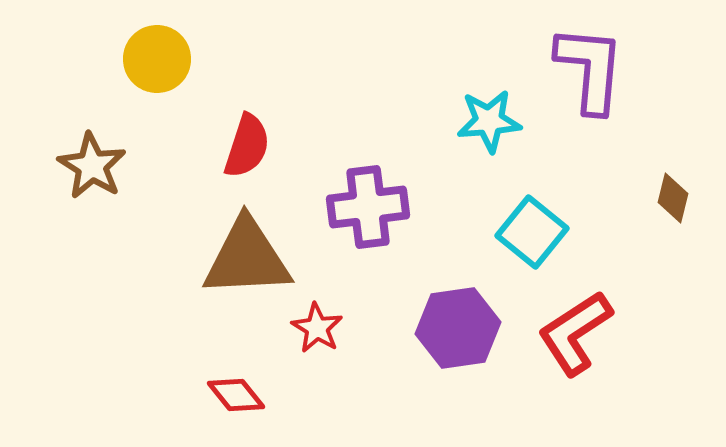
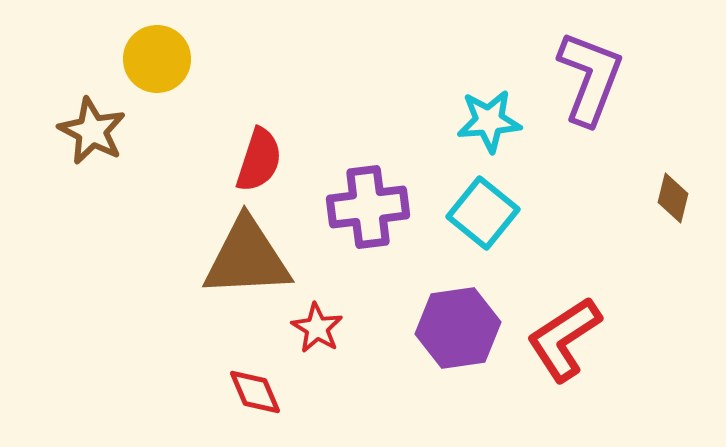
purple L-shape: moved 9 px down; rotated 16 degrees clockwise
red semicircle: moved 12 px right, 14 px down
brown star: moved 35 px up; rotated 4 degrees counterclockwise
cyan square: moved 49 px left, 19 px up
red L-shape: moved 11 px left, 6 px down
red diamond: moved 19 px right, 3 px up; rotated 16 degrees clockwise
